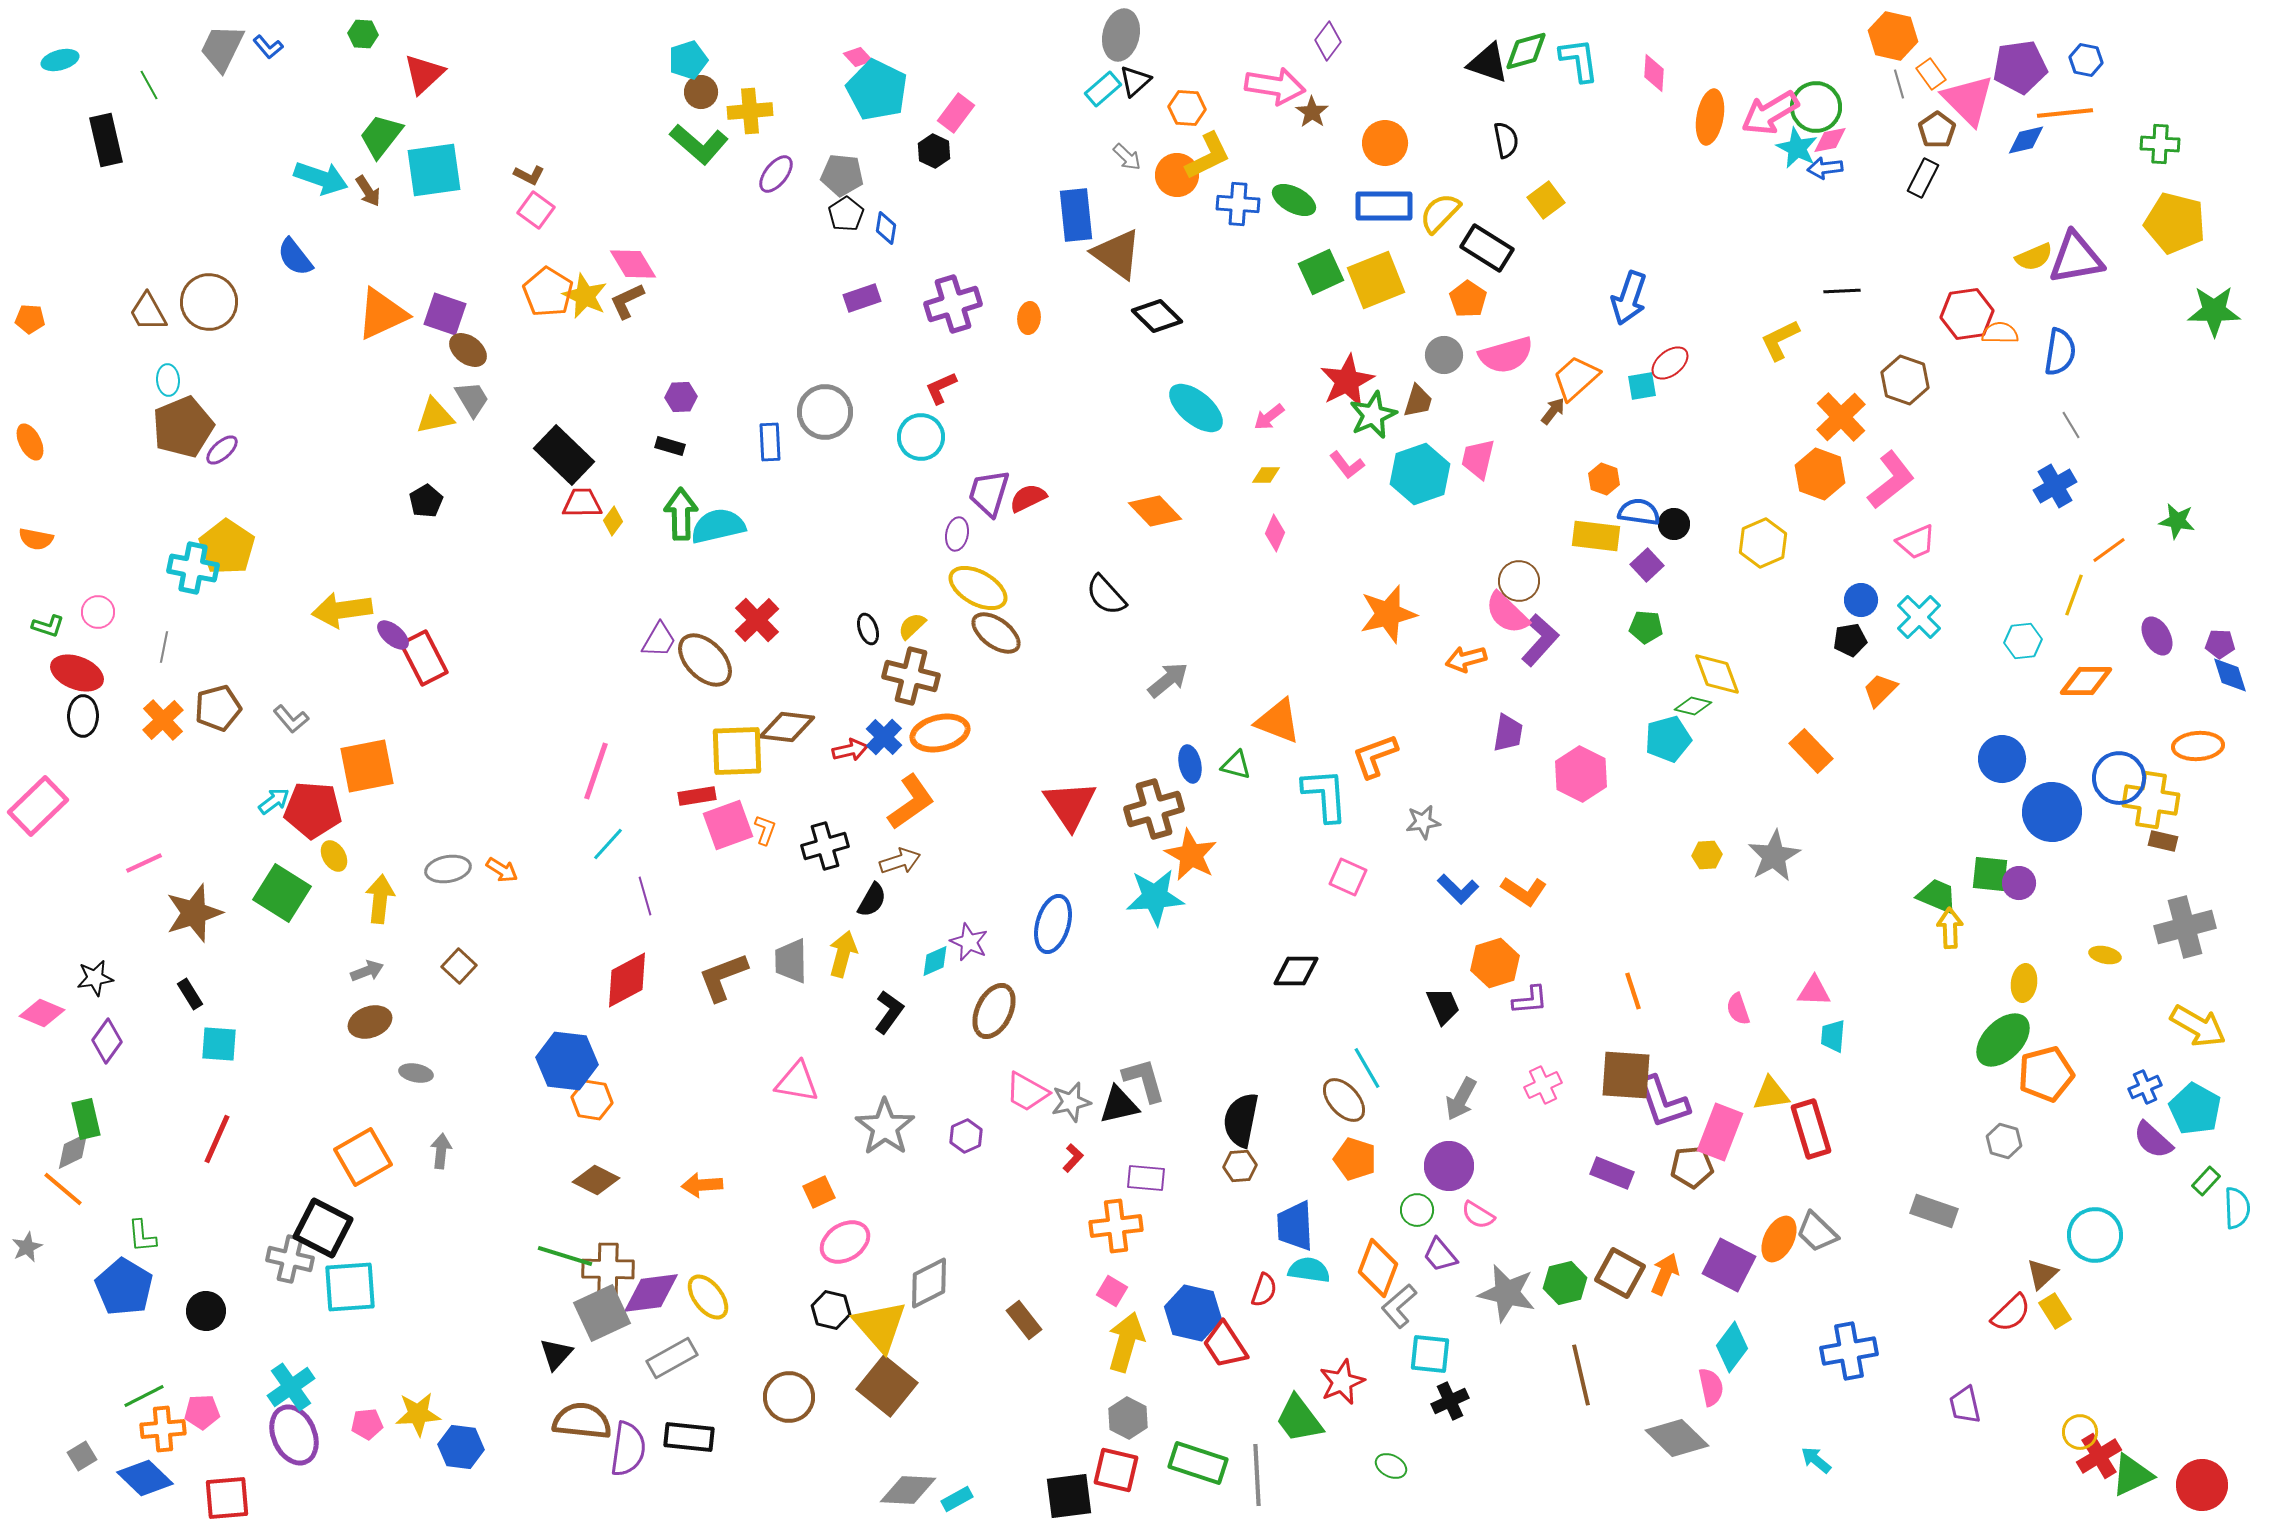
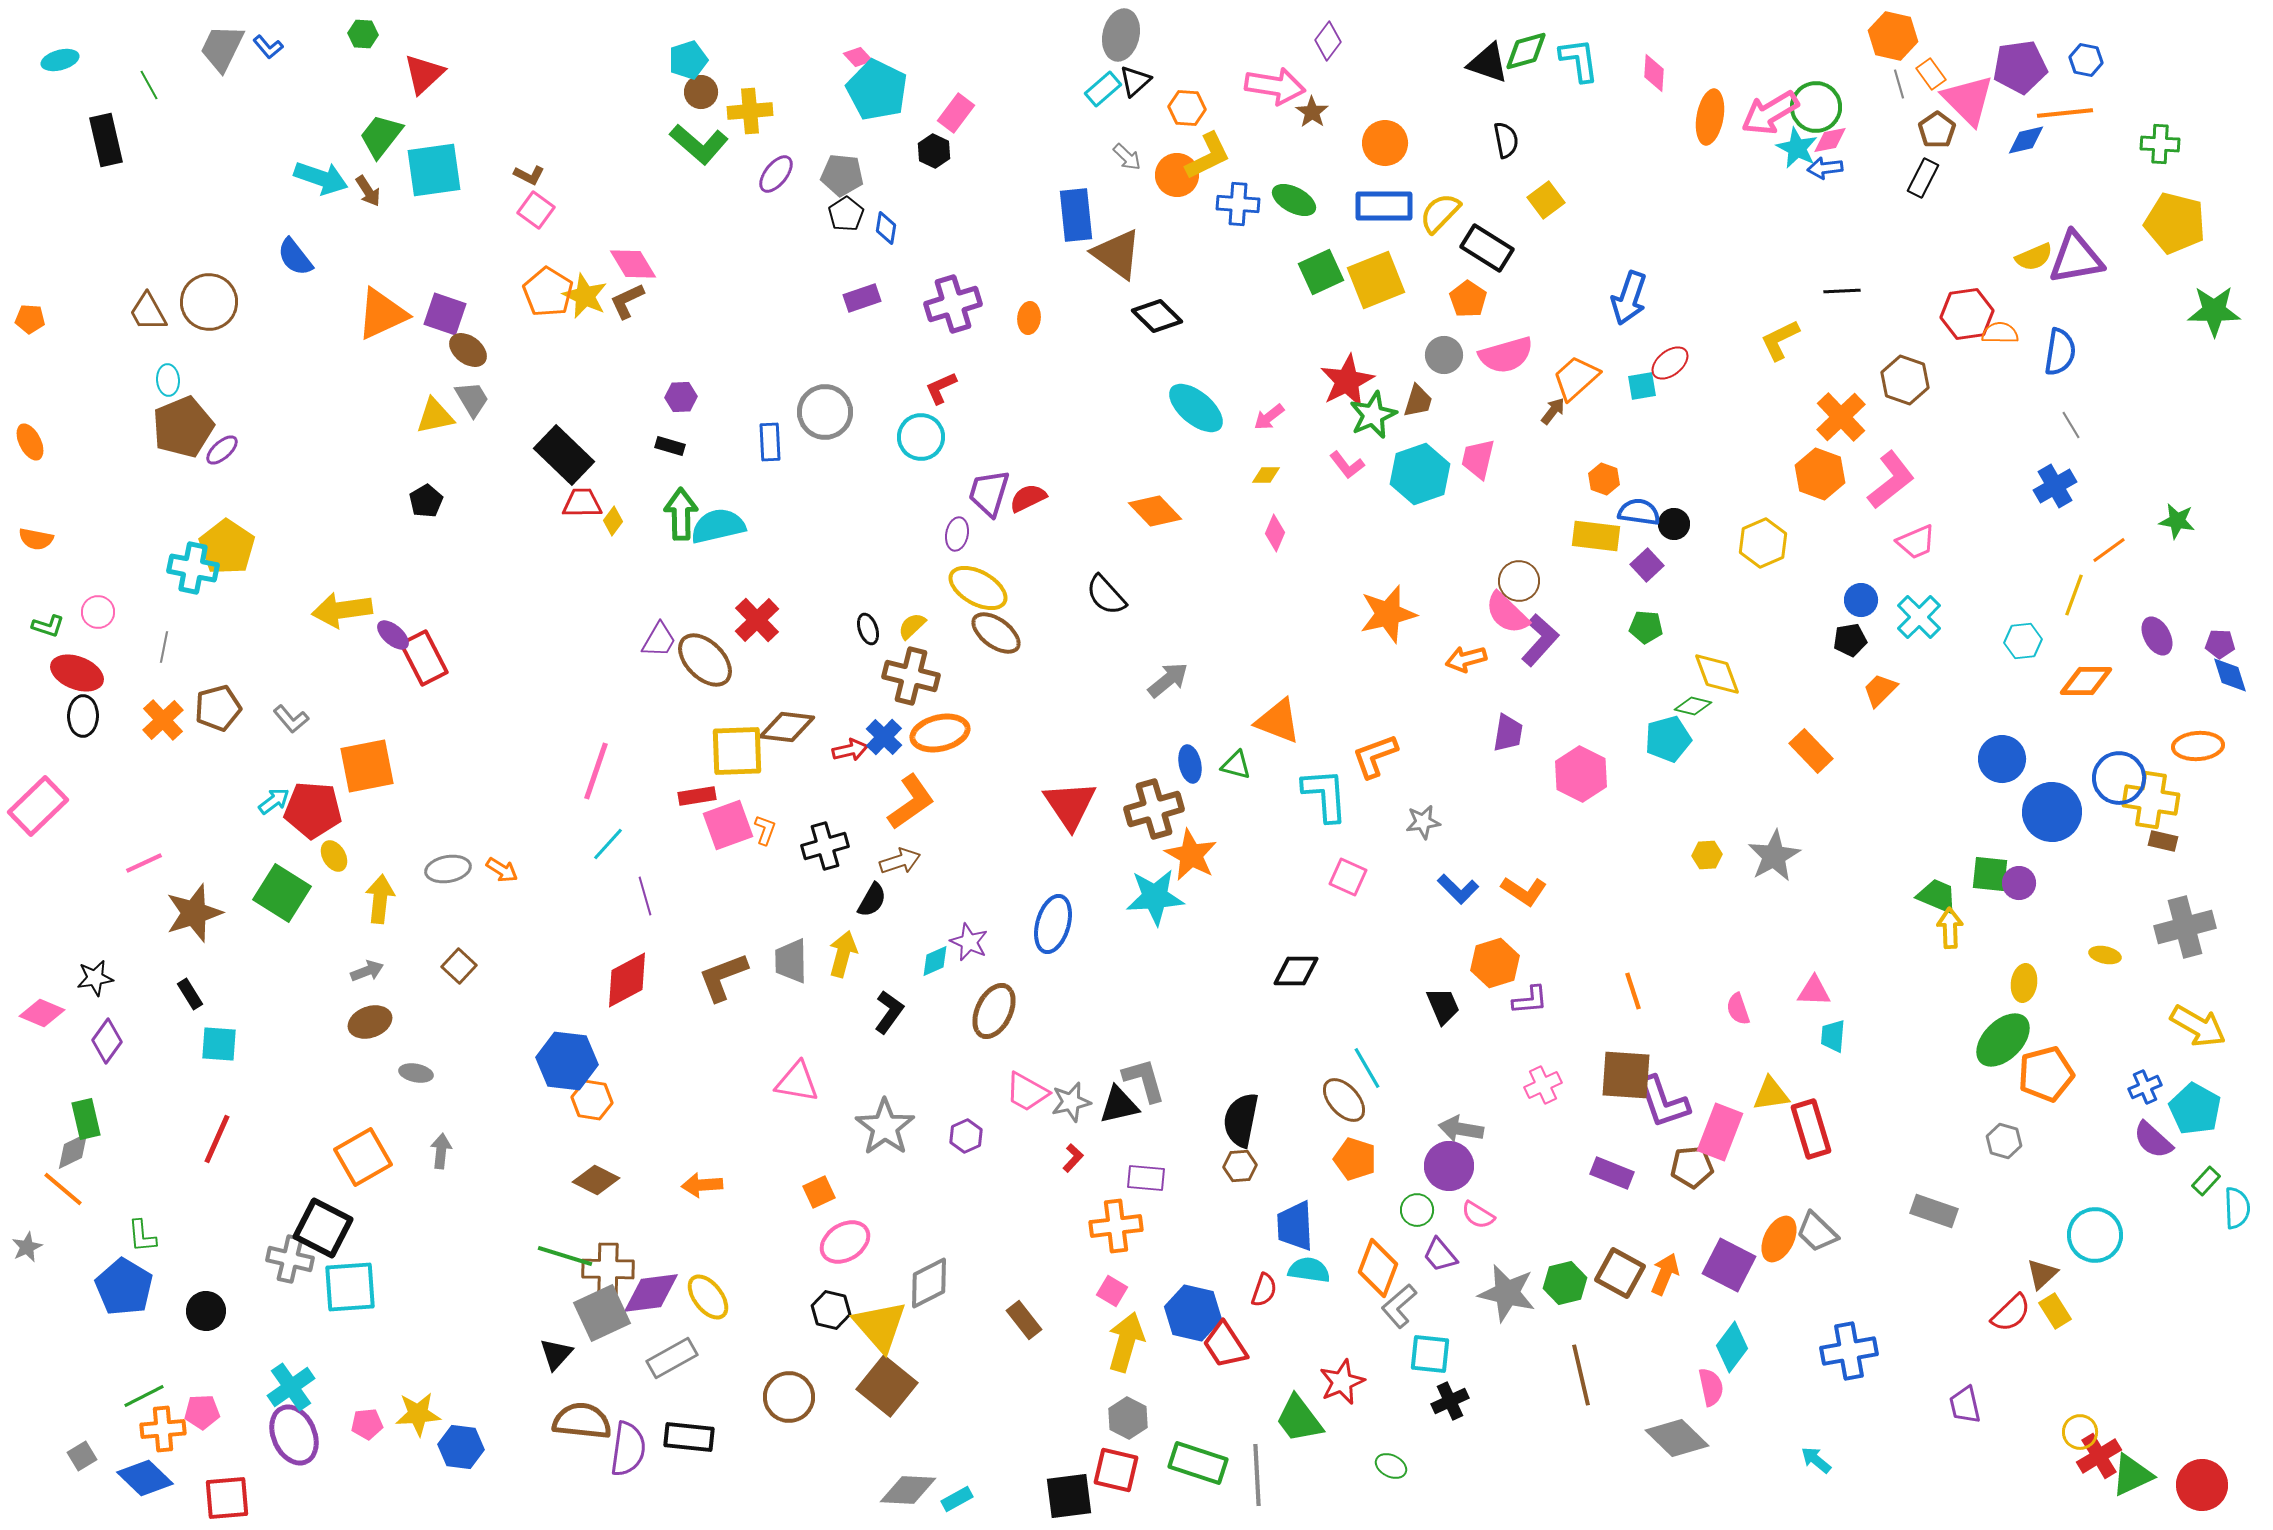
gray arrow at (1461, 1099): moved 30 px down; rotated 72 degrees clockwise
